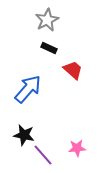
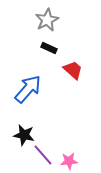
pink star: moved 8 px left, 13 px down
